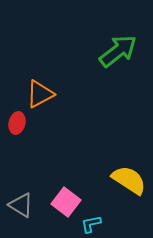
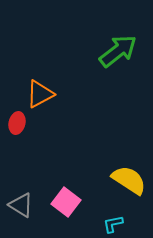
cyan L-shape: moved 22 px right
